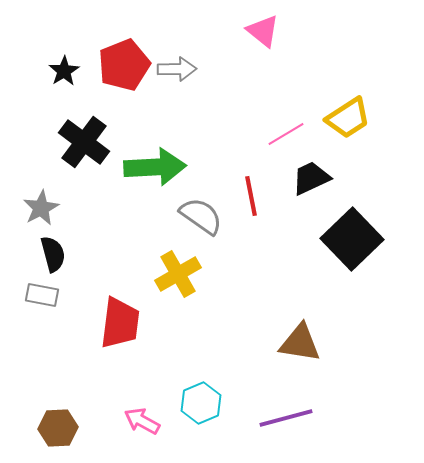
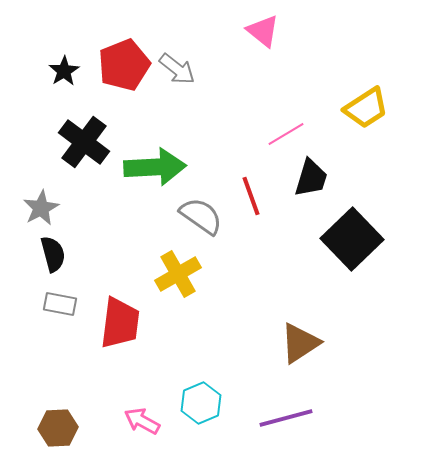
gray arrow: rotated 39 degrees clockwise
yellow trapezoid: moved 18 px right, 10 px up
black trapezoid: rotated 132 degrees clockwise
red line: rotated 9 degrees counterclockwise
gray rectangle: moved 18 px right, 9 px down
brown triangle: rotated 42 degrees counterclockwise
